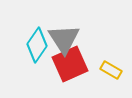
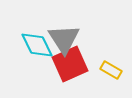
cyan diamond: rotated 60 degrees counterclockwise
